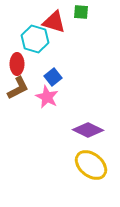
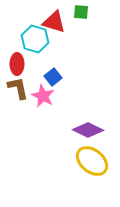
brown L-shape: rotated 75 degrees counterclockwise
pink star: moved 4 px left, 1 px up
yellow ellipse: moved 1 px right, 4 px up
